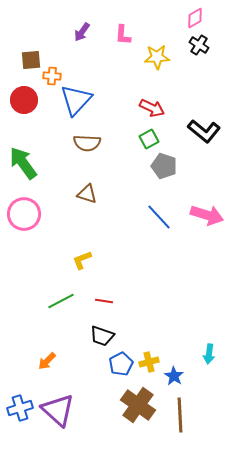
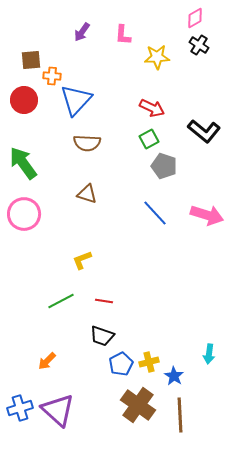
blue line: moved 4 px left, 4 px up
